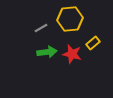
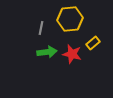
gray line: rotated 48 degrees counterclockwise
